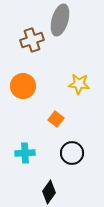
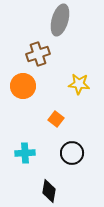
brown cross: moved 6 px right, 14 px down
black diamond: moved 1 px up; rotated 25 degrees counterclockwise
